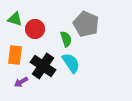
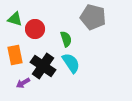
gray pentagon: moved 7 px right, 7 px up; rotated 10 degrees counterclockwise
orange rectangle: rotated 18 degrees counterclockwise
purple arrow: moved 2 px right, 1 px down
